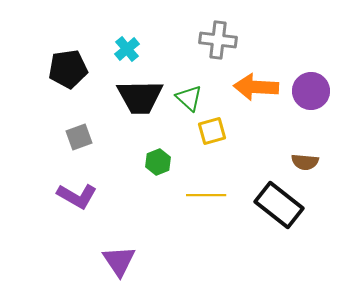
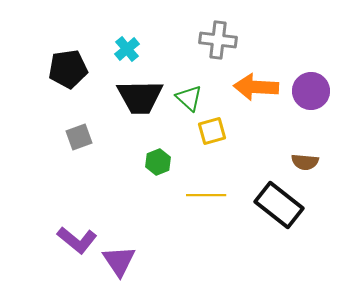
purple L-shape: moved 44 px down; rotated 9 degrees clockwise
